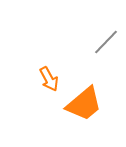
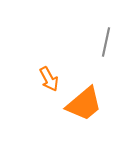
gray line: rotated 32 degrees counterclockwise
